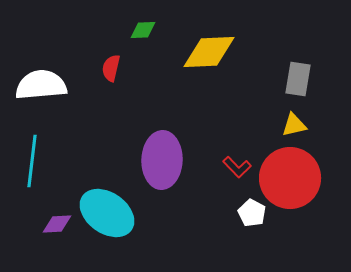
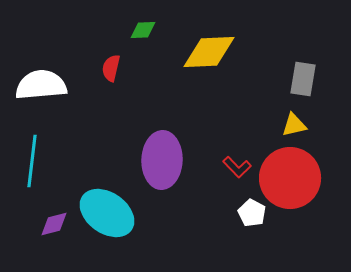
gray rectangle: moved 5 px right
purple diamond: moved 3 px left; rotated 12 degrees counterclockwise
